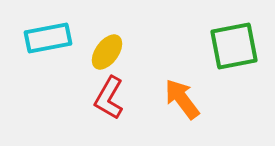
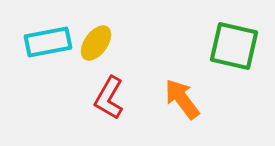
cyan rectangle: moved 4 px down
green square: rotated 24 degrees clockwise
yellow ellipse: moved 11 px left, 9 px up
